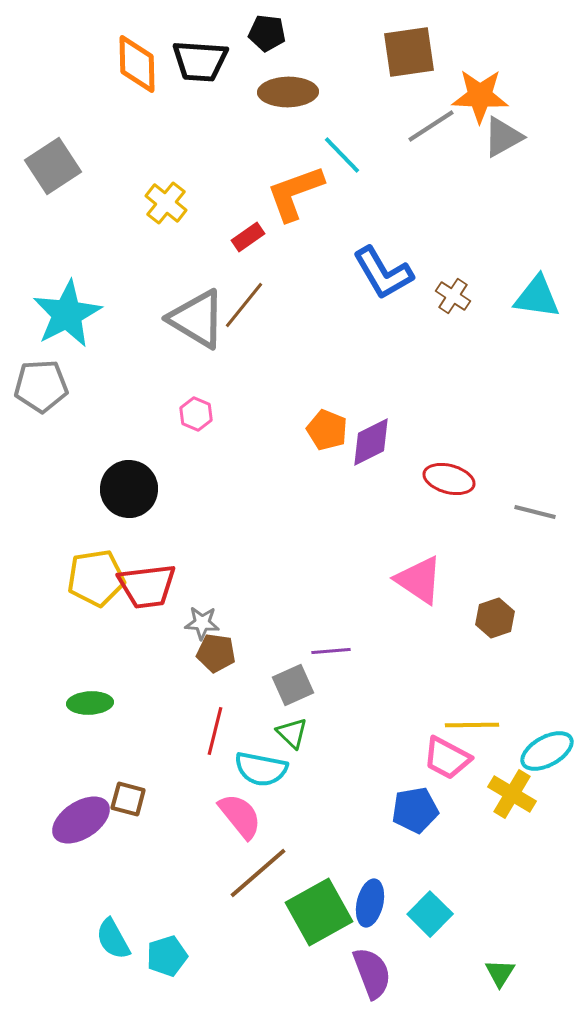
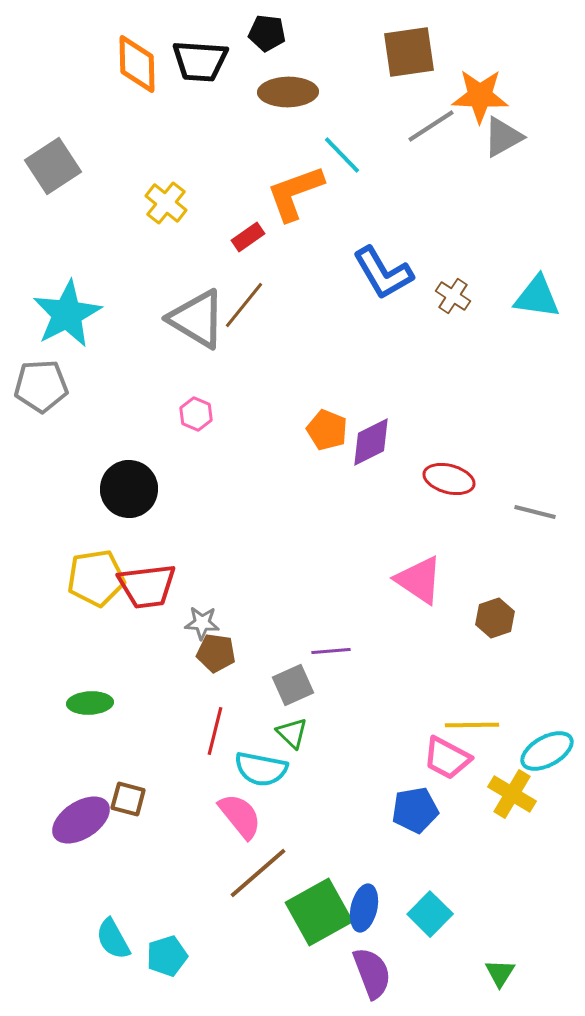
blue ellipse at (370, 903): moved 6 px left, 5 px down
